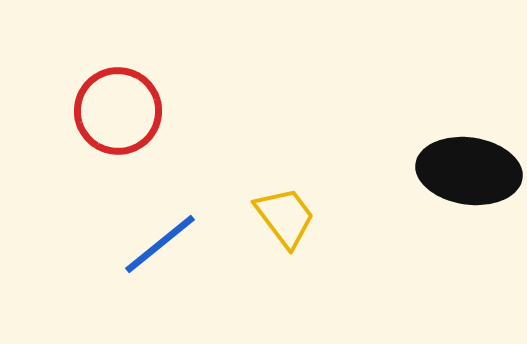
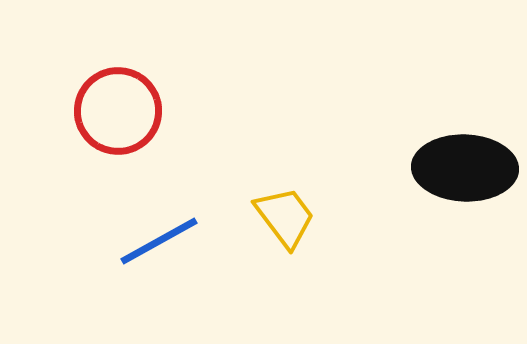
black ellipse: moved 4 px left, 3 px up; rotated 6 degrees counterclockwise
blue line: moved 1 px left, 3 px up; rotated 10 degrees clockwise
